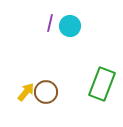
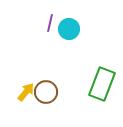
cyan circle: moved 1 px left, 3 px down
